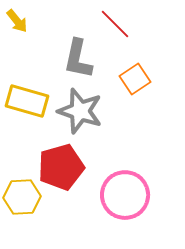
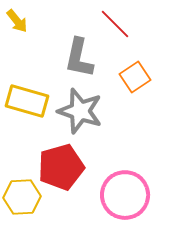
gray L-shape: moved 1 px right, 1 px up
orange square: moved 2 px up
